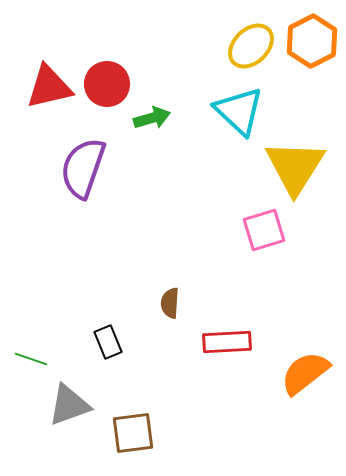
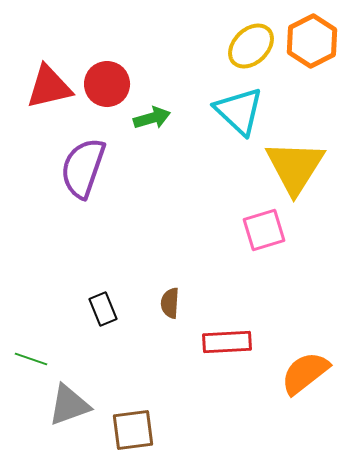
black rectangle: moved 5 px left, 33 px up
brown square: moved 3 px up
